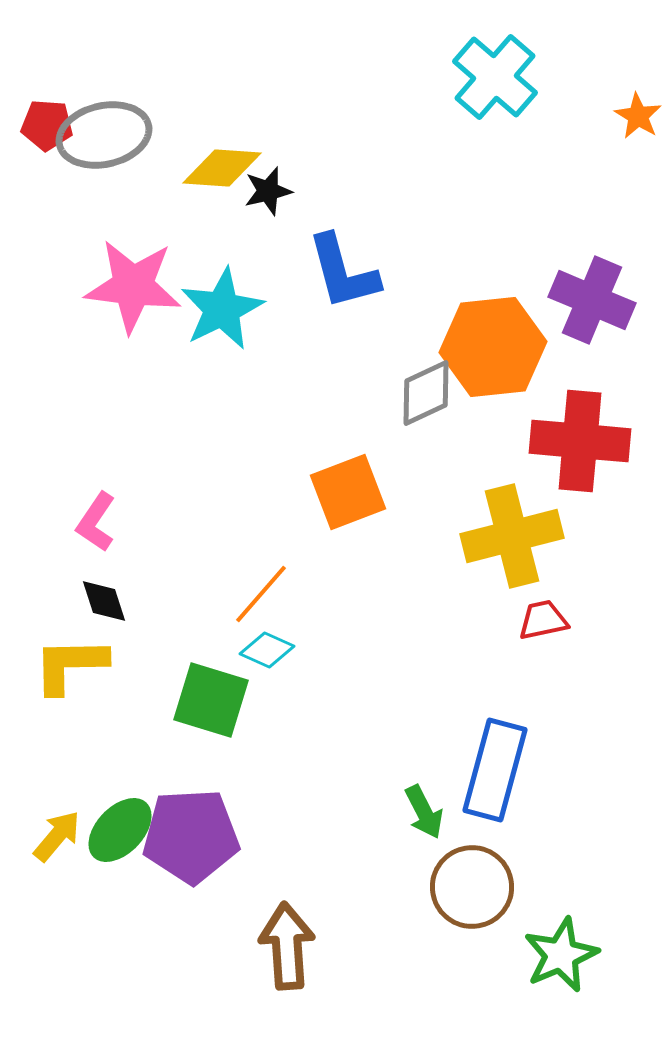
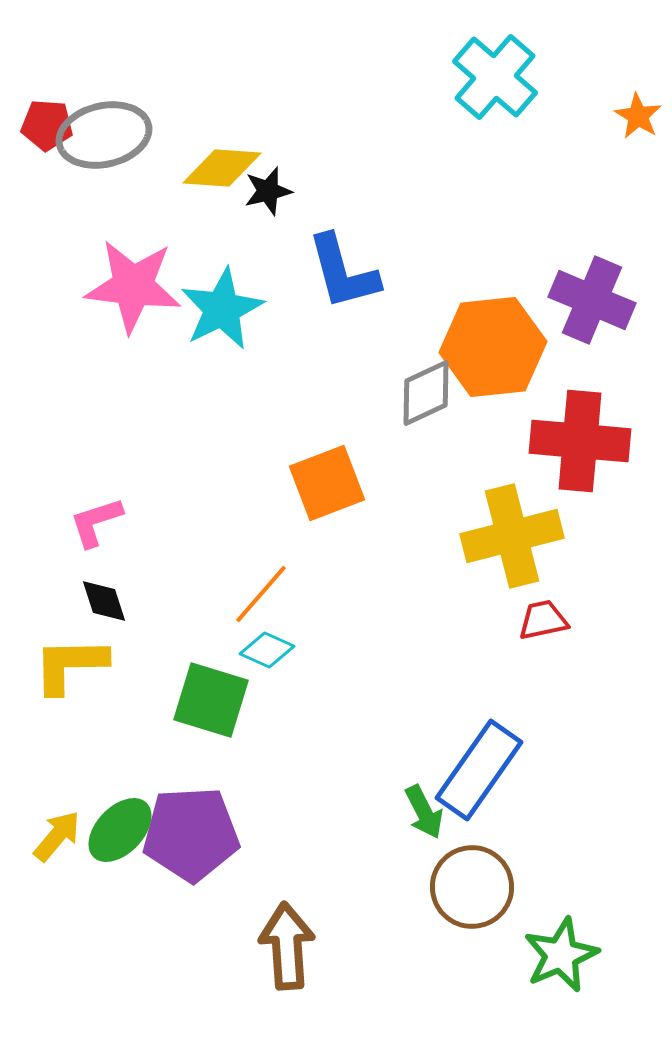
orange square: moved 21 px left, 9 px up
pink L-shape: rotated 38 degrees clockwise
blue rectangle: moved 16 px left; rotated 20 degrees clockwise
purple pentagon: moved 2 px up
